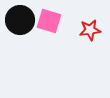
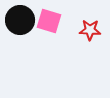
red star: rotated 10 degrees clockwise
